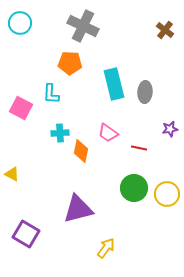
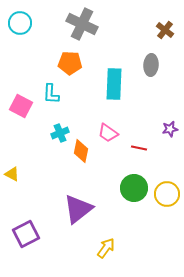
gray cross: moved 1 px left, 2 px up
cyan rectangle: rotated 16 degrees clockwise
gray ellipse: moved 6 px right, 27 px up
pink square: moved 2 px up
cyan cross: rotated 18 degrees counterclockwise
purple triangle: rotated 24 degrees counterclockwise
purple square: rotated 32 degrees clockwise
